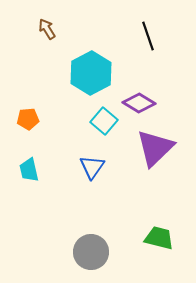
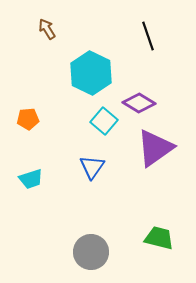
cyan hexagon: rotated 6 degrees counterclockwise
purple triangle: rotated 9 degrees clockwise
cyan trapezoid: moved 2 px right, 9 px down; rotated 95 degrees counterclockwise
